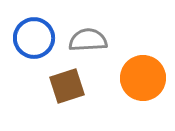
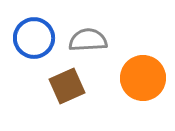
brown square: rotated 6 degrees counterclockwise
